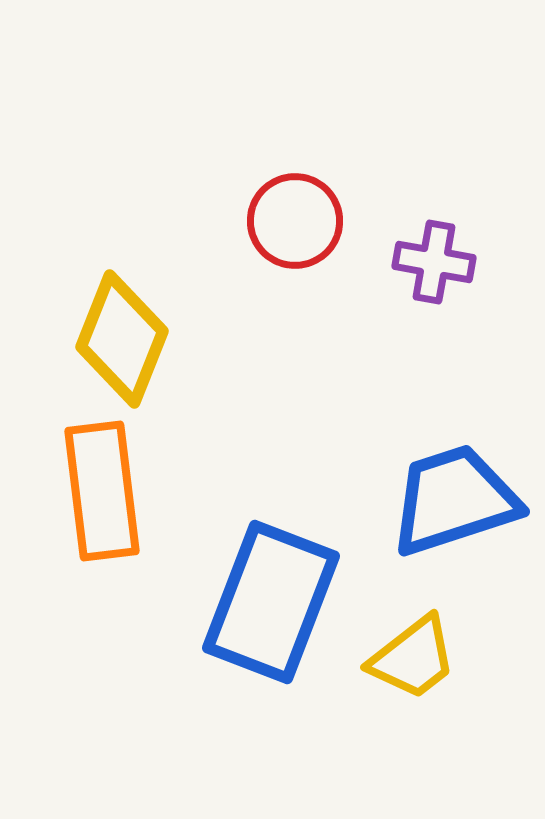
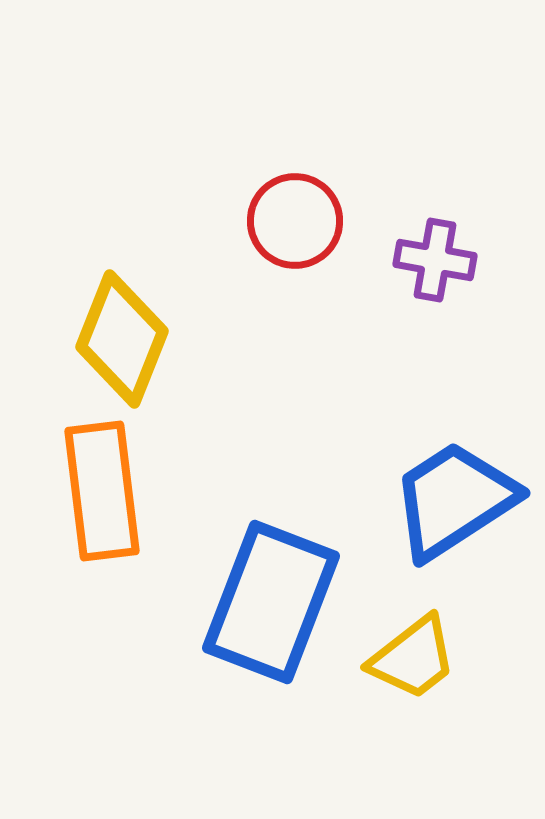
purple cross: moved 1 px right, 2 px up
blue trapezoid: rotated 15 degrees counterclockwise
